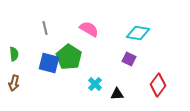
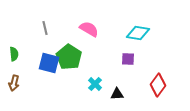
purple square: moved 1 px left; rotated 24 degrees counterclockwise
